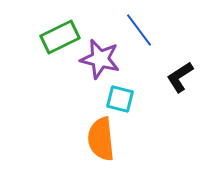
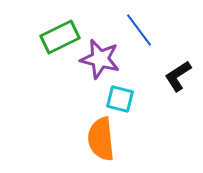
black L-shape: moved 2 px left, 1 px up
